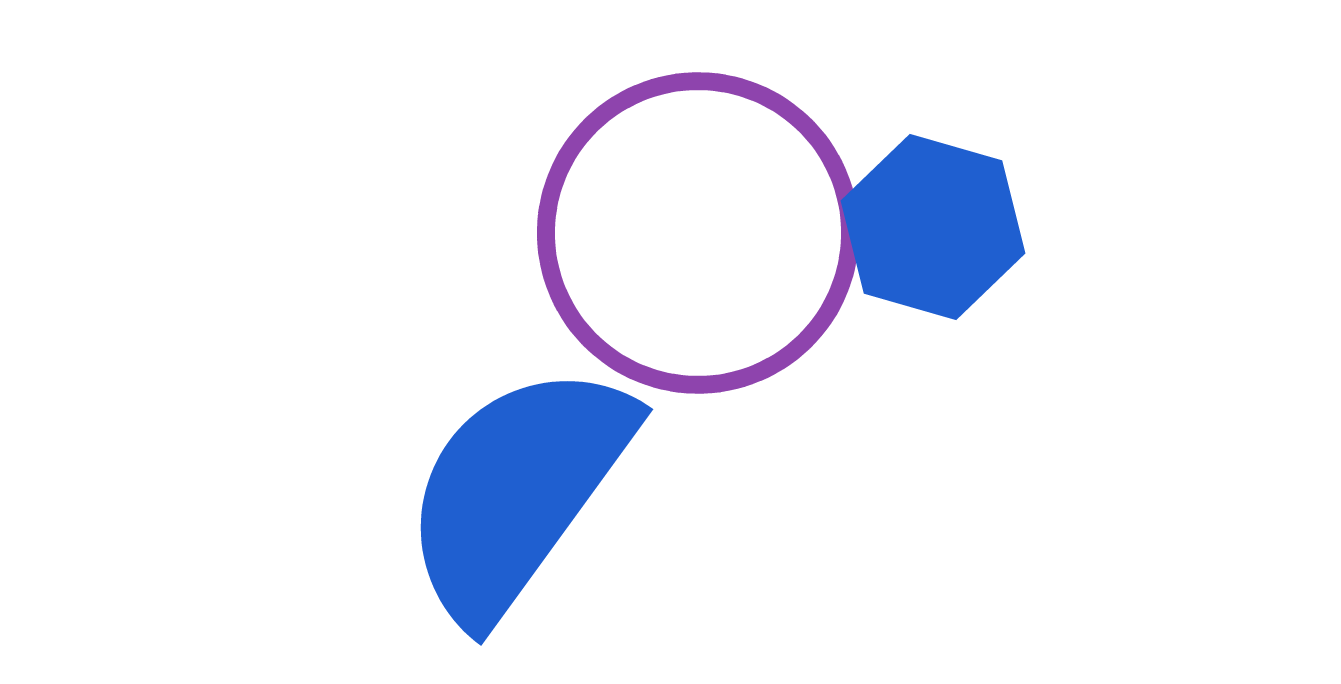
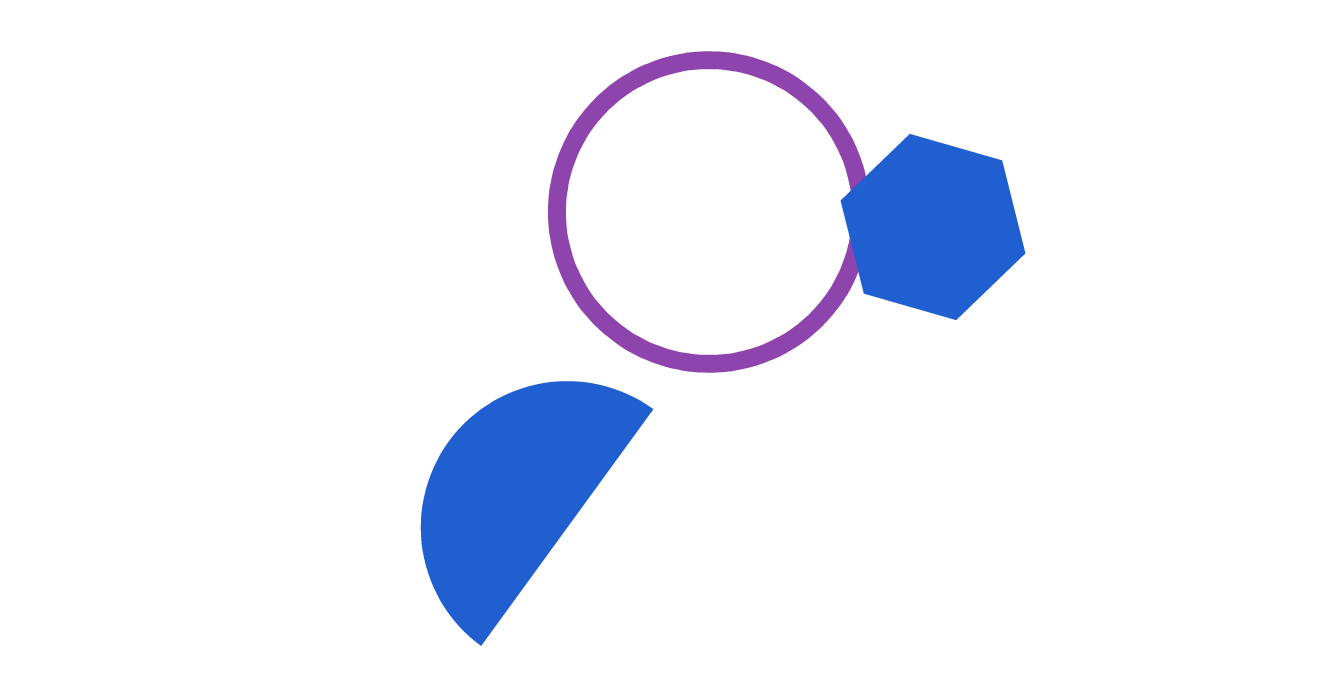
purple circle: moved 11 px right, 21 px up
